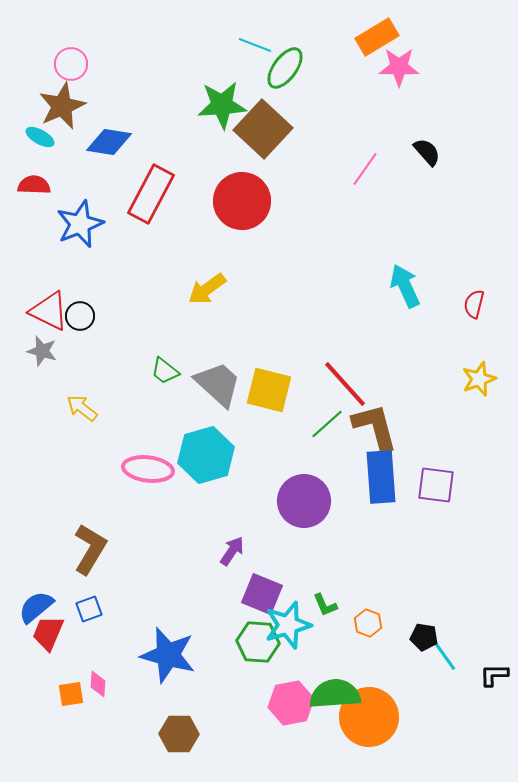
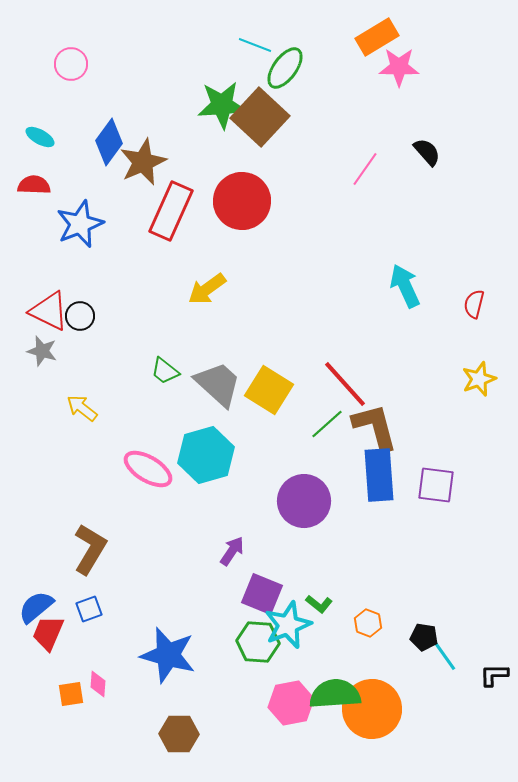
brown star at (62, 106): moved 81 px right, 56 px down
brown square at (263, 129): moved 3 px left, 12 px up
blue diamond at (109, 142): rotated 63 degrees counterclockwise
red rectangle at (151, 194): moved 20 px right, 17 px down; rotated 4 degrees counterclockwise
yellow square at (269, 390): rotated 18 degrees clockwise
pink ellipse at (148, 469): rotated 24 degrees clockwise
blue rectangle at (381, 477): moved 2 px left, 2 px up
green L-shape at (325, 605): moved 6 px left, 1 px up; rotated 28 degrees counterclockwise
cyan star at (288, 625): rotated 6 degrees counterclockwise
orange circle at (369, 717): moved 3 px right, 8 px up
